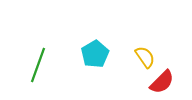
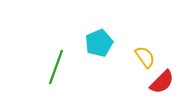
cyan pentagon: moved 4 px right, 11 px up; rotated 8 degrees clockwise
green line: moved 18 px right, 2 px down
